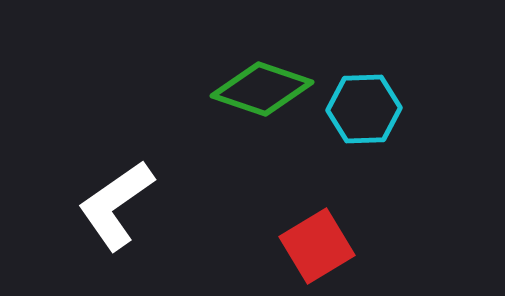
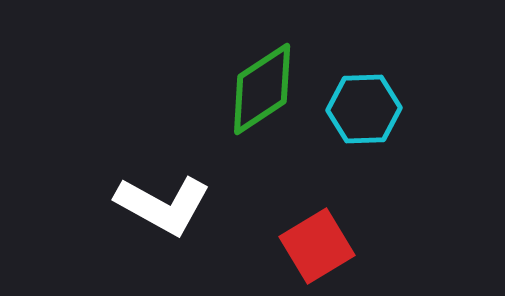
green diamond: rotated 52 degrees counterclockwise
white L-shape: moved 47 px right; rotated 116 degrees counterclockwise
